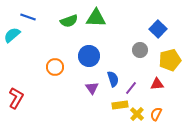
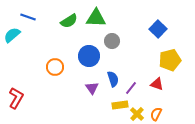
green semicircle: rotated 12 degrees counterclockwise
gray circle: moved 28 px left, 9 px up
red triangle: rotated 24 degrees clockwise
